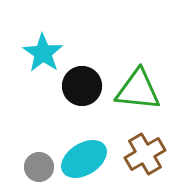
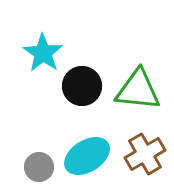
cyan ellipse: moved 3 px right, 3 px up
